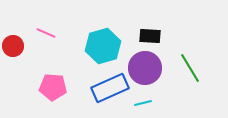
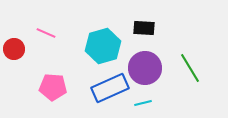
black rectangle: moved 6 px left, 8 px up
red circle: moved 1 px right, 3 px down
